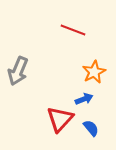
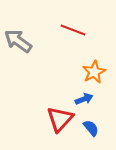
gray arrow: moved 30 px up; rotated 104 degrees clockwise
